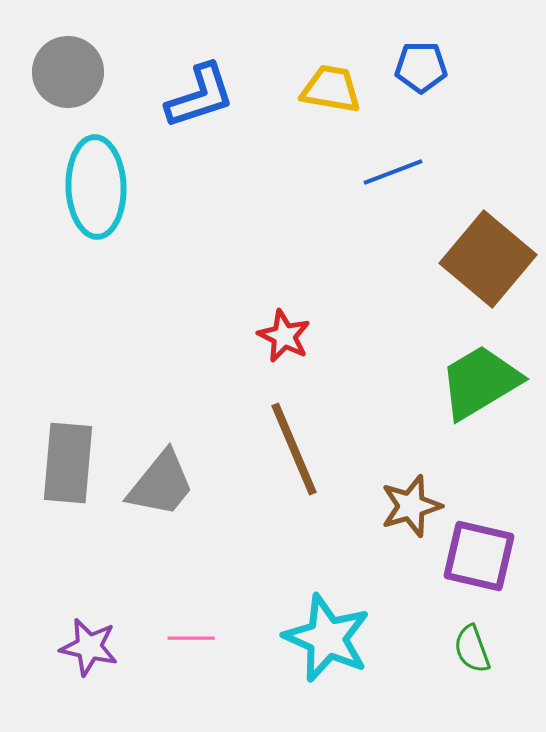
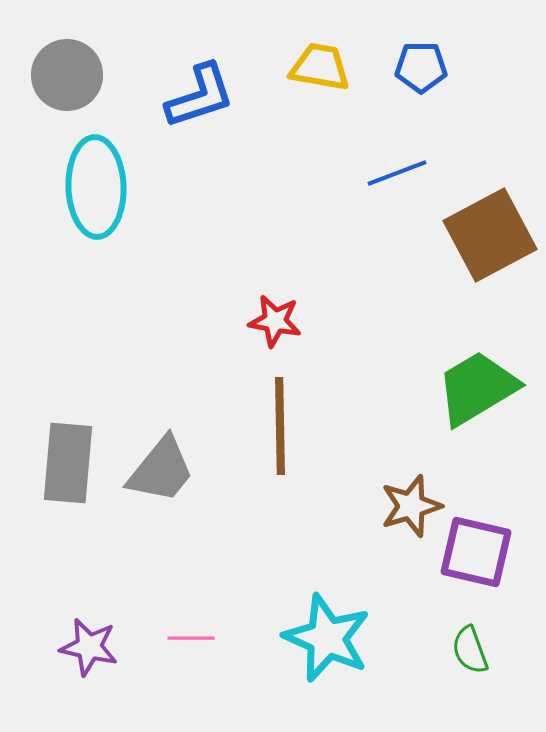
gray circle: moved 1 px left, 3 px down
yellow trapezoid: moved 11 px left, 22 px up
blue line: moved 4 px right, 1 px down
brown square: moved 2 px right, 24 px up; rotated 22 degrees clockwise
red star: moved 9 px left, 15 px up; rotated 16 degrees counterclockwise
green trapezoid: moved 3 px left, 6 px down
brown line: moved 14 px left, 23 px up; rotated 22 degrees clockwise
gray trapezoid: moved 14 px up
purple square: moved 3 px left, 4 px up
green semicircle: moved 2 px left, 1 px down
